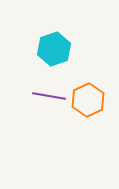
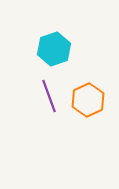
purple line: rotated 60 degrees clockwise
